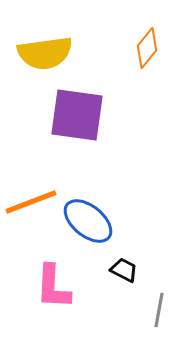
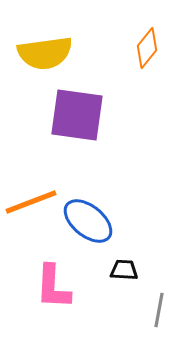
black trapezoid: rotated 24 degrees counterclockwise
